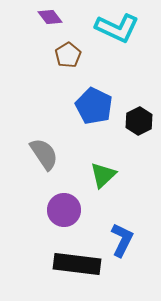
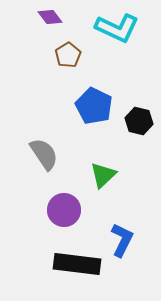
black hexagon: rotated 20 degrees counterclockwise
